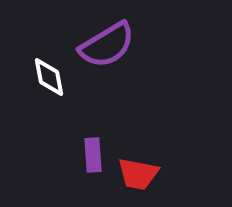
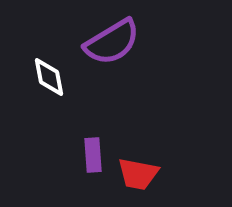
purple semicircle: moved 5 px right, 3 px up
